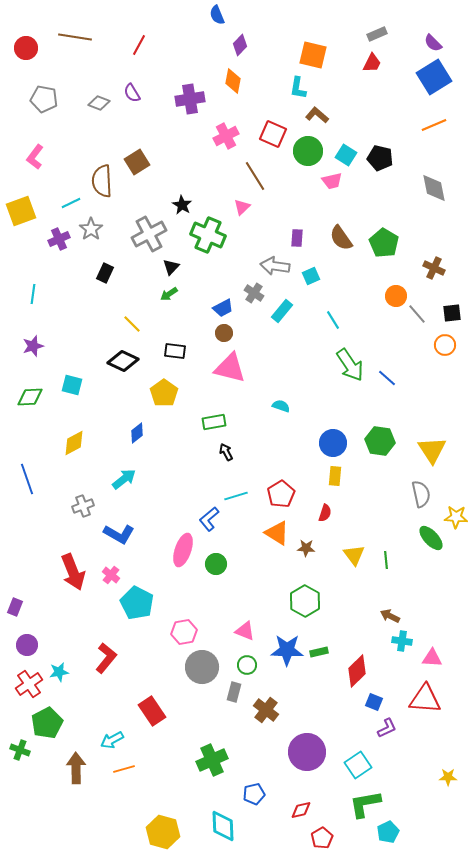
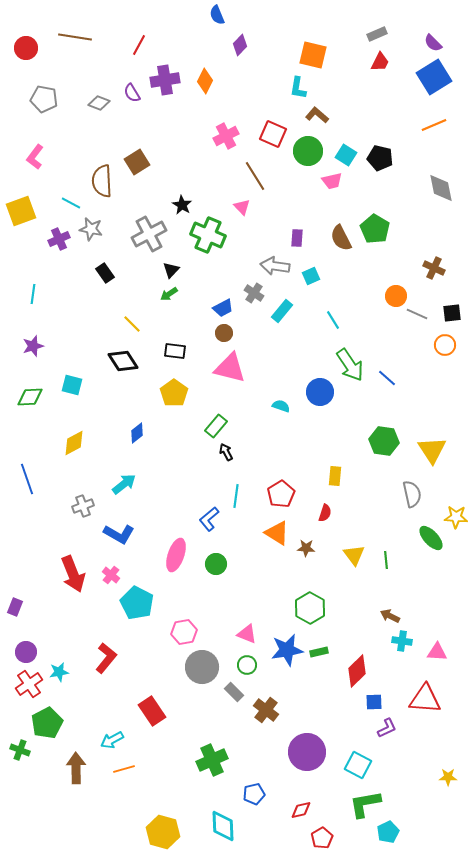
red trapezoid at (372, 63): moved 8 px right, 1 px up
orange diamond at (233, 81): moved 28 px left; rotated 15 degrees clockwise
purple cross at (190, 99): moved 25 px left, 19 px up
gray diamond at (434, 188): moved 7 px right
cyan line at (71, 203): rotated 54 degrees clockwise
pink triangle at (242, 207): rotated 30 degrees counterclockwise
gray star at (91, 229): rotated 25 degrees counterclockwise
brown semicircle at (341, 238): rotated 8 degrees clockwise
green pentagon at (384, 243): moved 9 px left, 14 px up
black triangle at (171, 267): moved 3 px down
black rectangle at (105, 273): rotated 60 degrees counterclockwise
gray line at (417, 314): rotated 25 degrees counterclockwise
black diamond at (123, 361): rotated 32 degrees clockwise
yellow pentagon at (164, 393): moved 10 px right
green rectangle at (214, 422): moved 2 px right, 4 px down; rotated 40 degrees counterclockwise
green hexagon at (380, 441): moved 4 px right
blue circle at (333, 443): moved 13 px left, 51 px up
cyan arrow at (124, 479): moved 5 px down
gray semicircle at (421, 494): moved 9 px left
cyan line at (236, 496): rotated 65 degrees counterclockwise
pink ellipse at (183, 550): moved 7 px left, 5 px down
red arrow at (73, 572): moved 2 px down
green hexagon at (305, 601): moved 5 px right, 7 px down
pink triangle at (245, 631): moved 2 px right, 3 px down
purple circle at (27, 645): moved 1 px left, 7 px down
blue star at (287, 650): rotated 12 degrees counterclockwise
pink triangle at (432, 658): moved 5 px right, 6 px up
gray rectangle at (234, 692): rotated 60 degrees counterclockwise
blue square at (374, 702): rotated 24 degrees counterclockwise
cyan square at (358, 765): rotated 28 degrees counterclockwise
